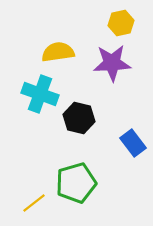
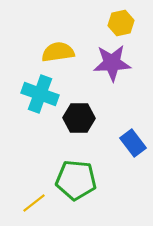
black hexagon: rotated 12 degrees counterclockwise
green pentagon: moved 3 px up; rotated 21 degrees clockwise
